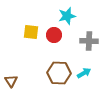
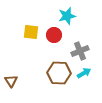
gray cross: moved 9 px left, 10 px down; rotated 24 degrees counterclockwise
